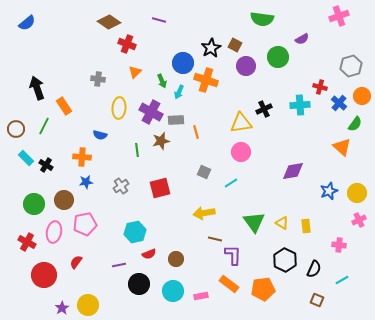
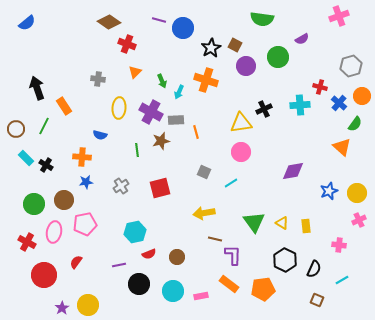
blue circle at (183, 63): moved 35 px up
brown circle at (176, 259): moved 1 px right, 2 px up
